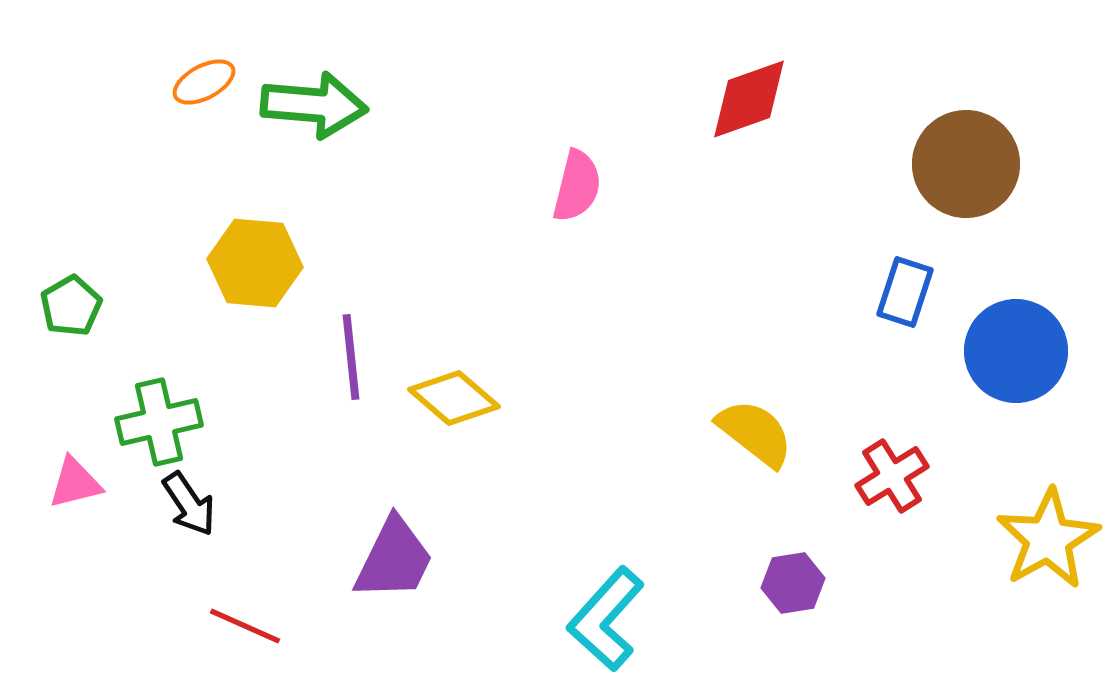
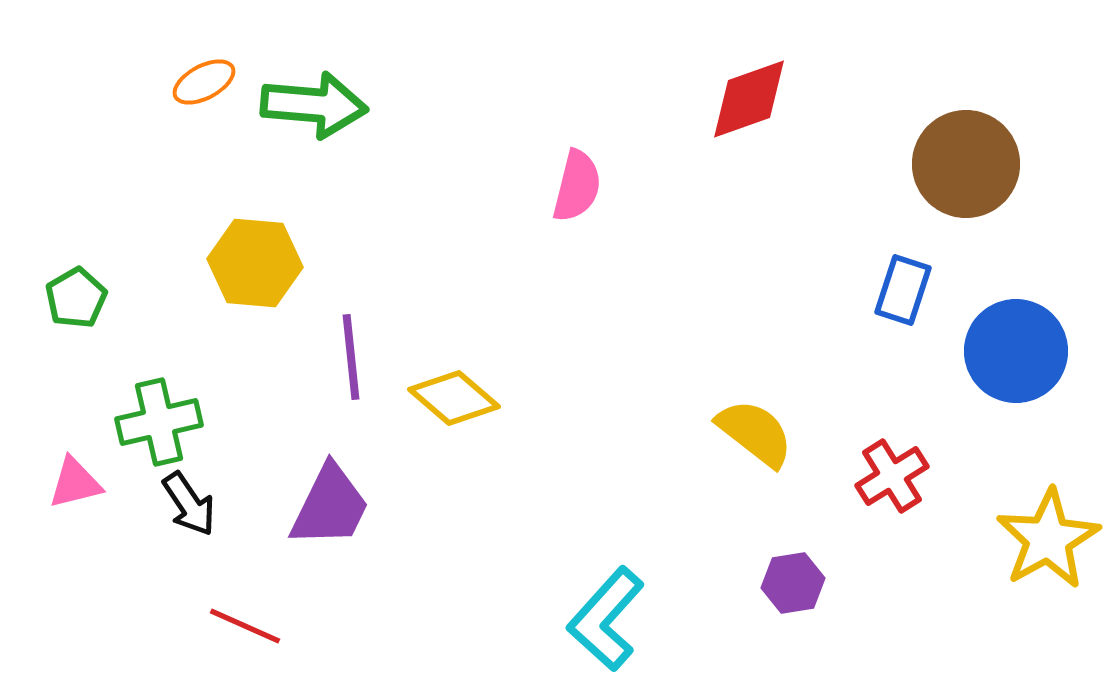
blue rectangle: moved 2 px left, 2 px up
green pentagon: moved 5 px right, 8 px up
purple trapezoid: moved 64 px left, 53 px up
